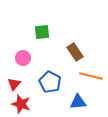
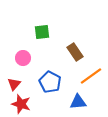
orange line: rotated 50 degrees counterclockwise
